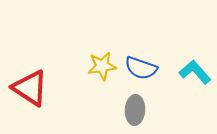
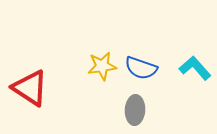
cyan L-shape: moved 4 px up
